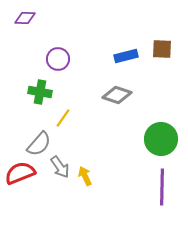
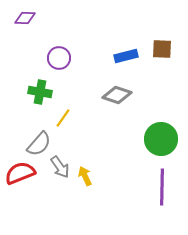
purple circle: moved 1 px right, 1 px up
